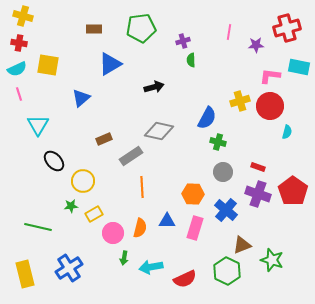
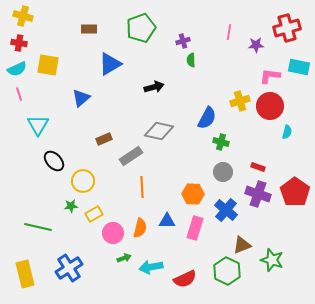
green pentagon at (141, 28): rotated 12 degrees counterclockwise
brown rectangle at (94, 29): moved 5 px left
green cross at (218, 142): moved 3 px right
red pentagon at (293, 191): moved 2 px right, 1 px down
green arrow at (124, 258): rotated 120 degrees counterclockwise
